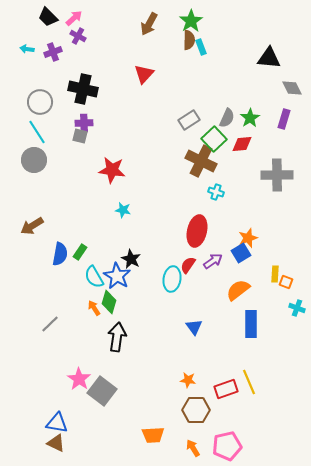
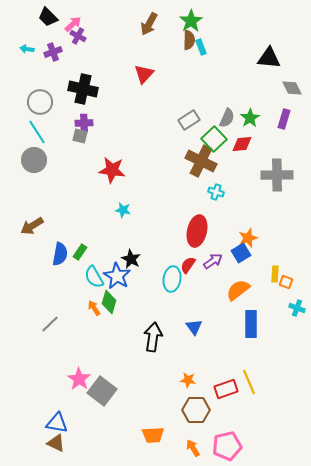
pink arrow at (74, 18): moved 1 px left, 6 px down
black arrow at (117, 337): moved 36 px right
